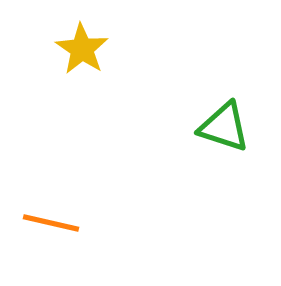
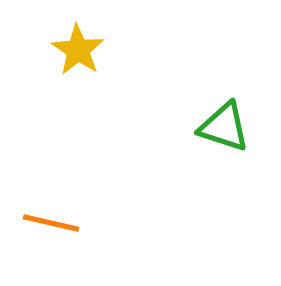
yellow star: moved 4 px left, 1 px down
